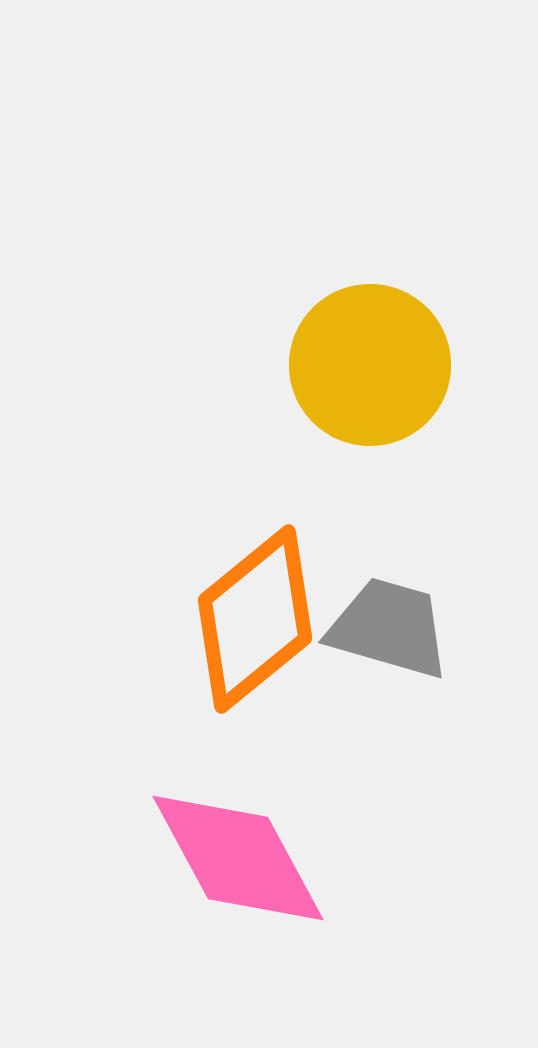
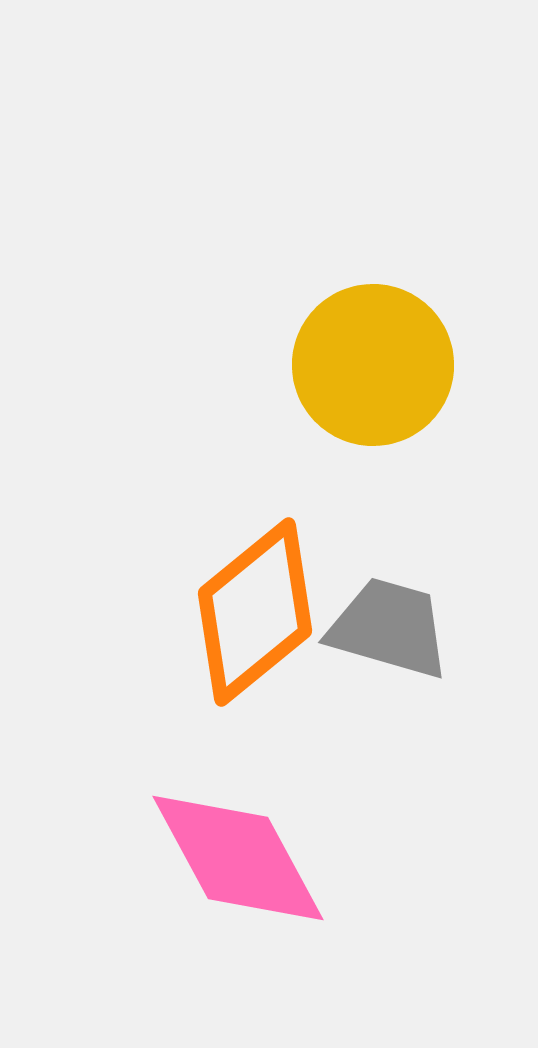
yellow circle: moved 3 px right
orange diamond: moved 7 px up
